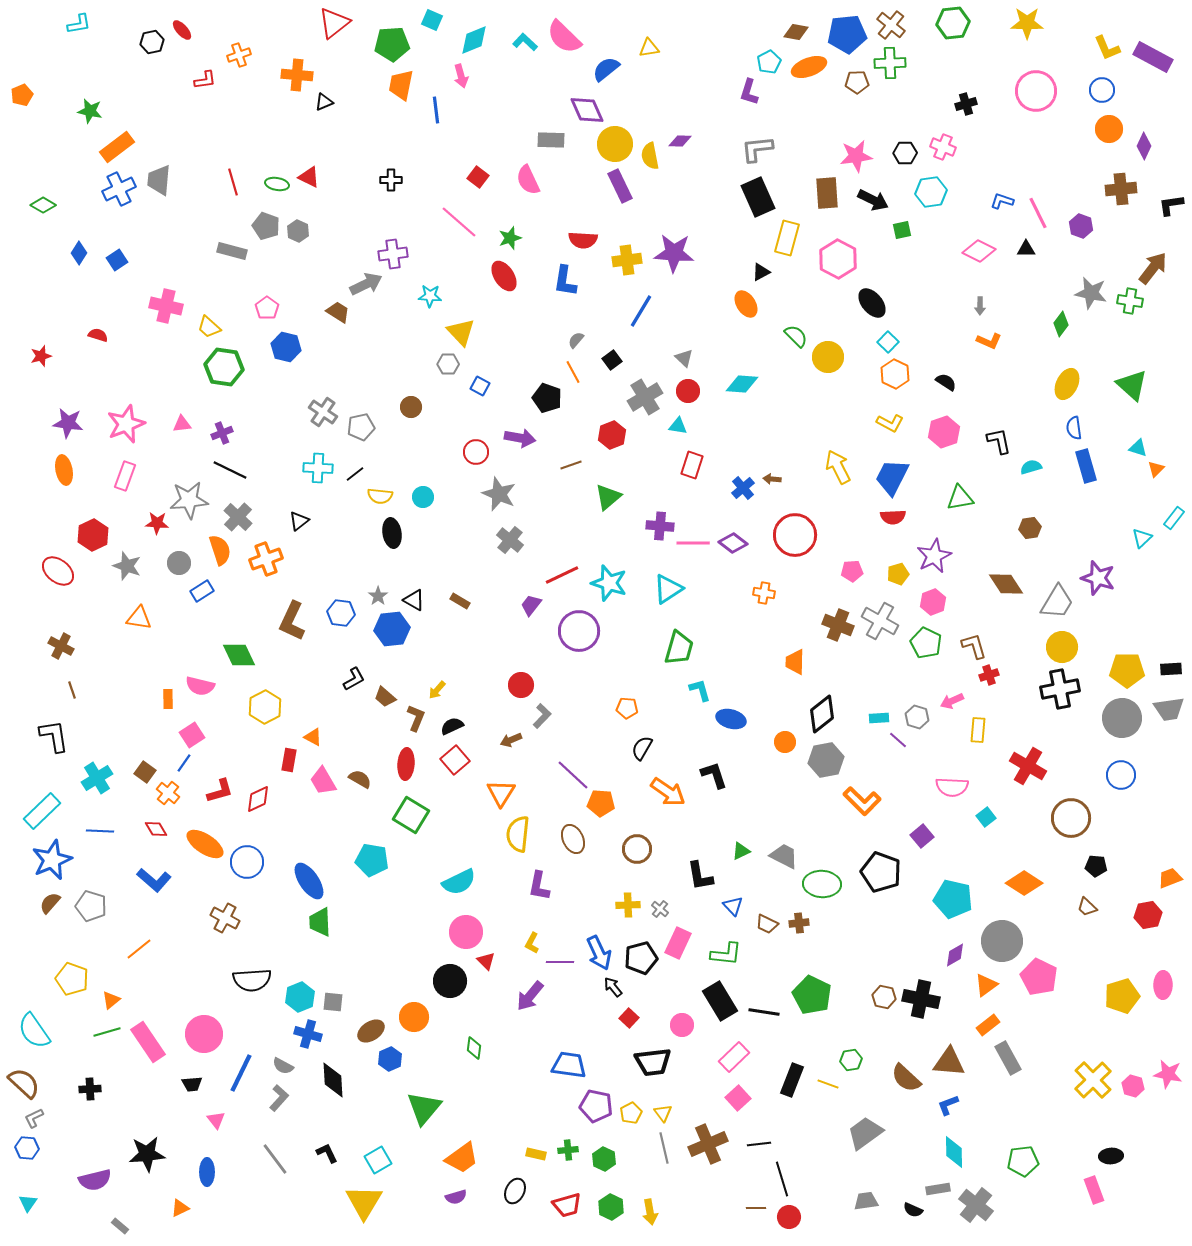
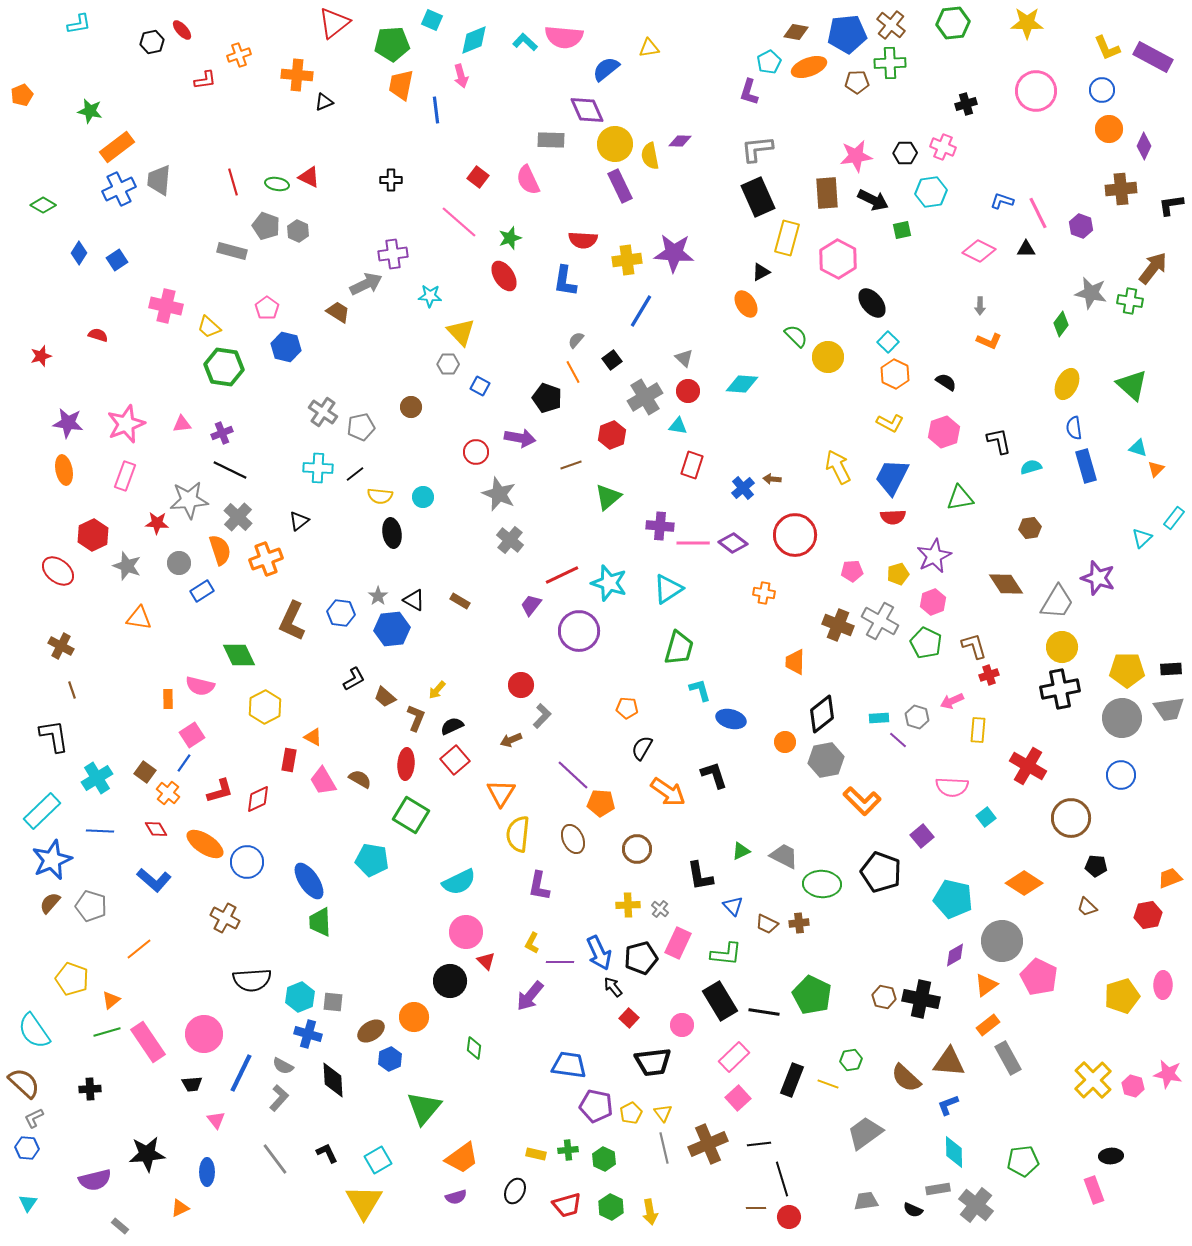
pink semicircle at (564, 37): rotated 39 degrees counterclockwise
